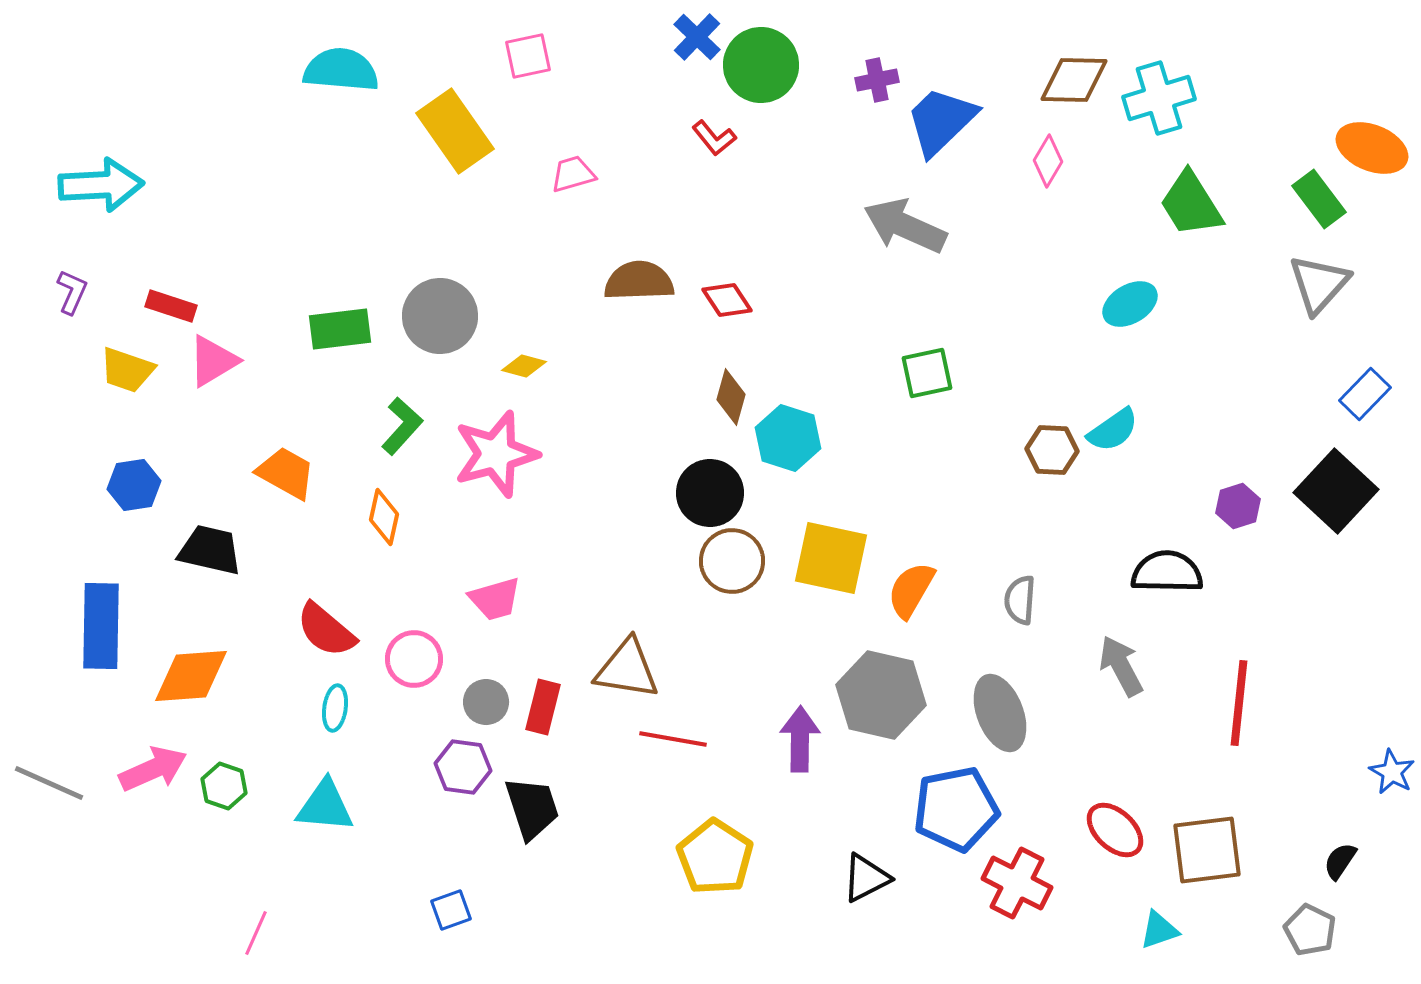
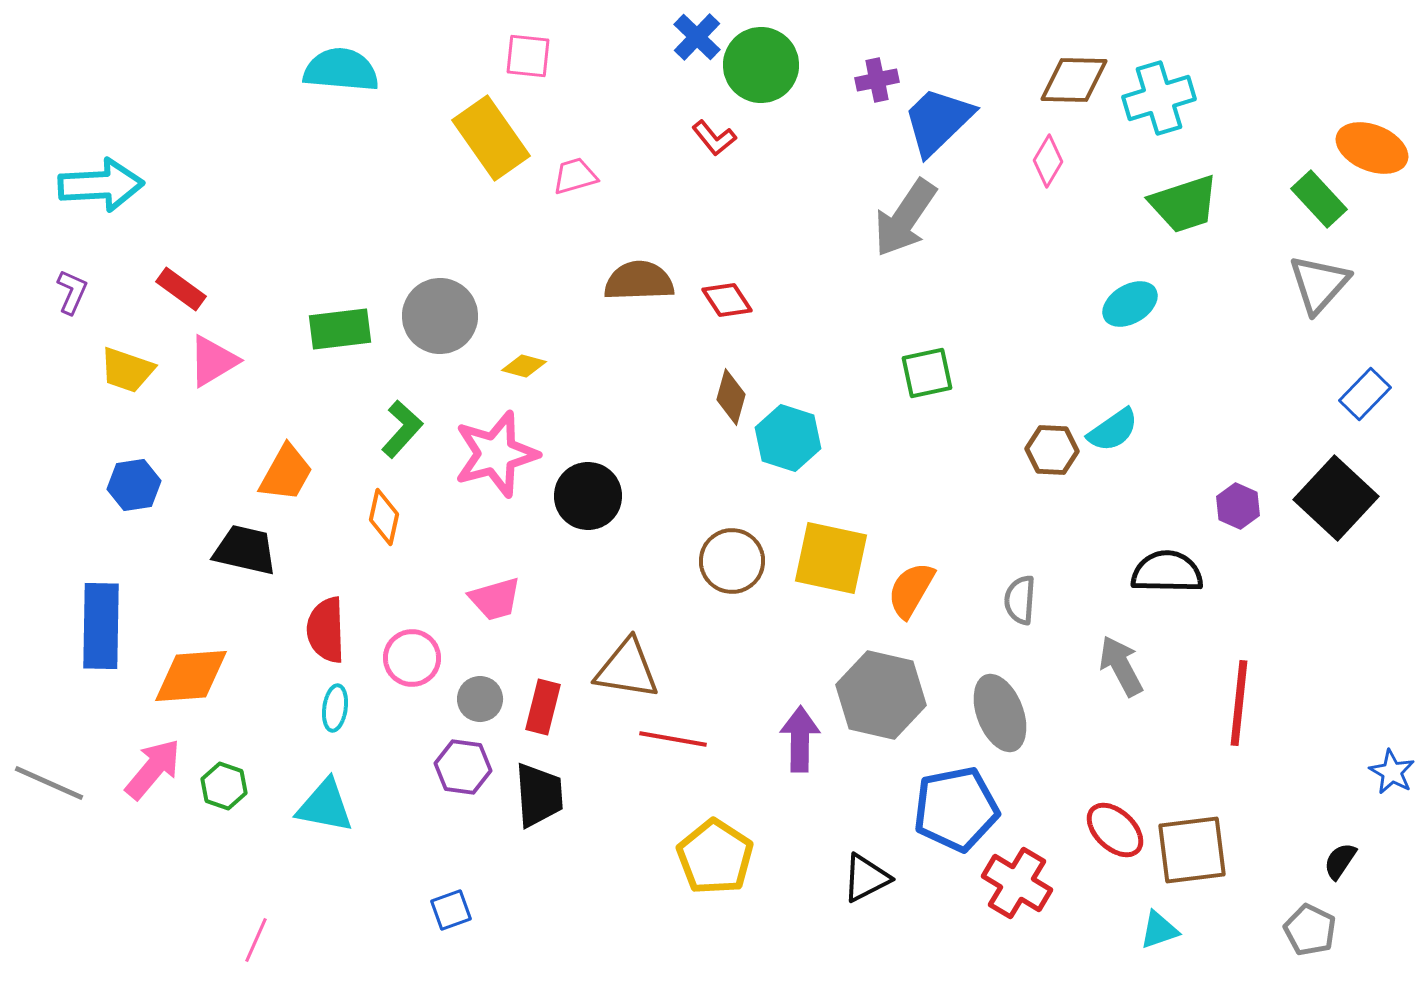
pink square at (528, 56): rotated 18 degrees clockwise
blue trapezoid at (941, 121): moved 3 px left
yellow rectangle at (455, 131): moved 36 px right, 7 px down
pink trapezoid at (573, 174): moved 2 px right, 2 px down
green rectangle at (1319, 199): rotated 6 degrees counterclockwise
green trapezoid at (1191, 204): moved 7 px left; rotated 76 degrees counterclockwise
gray arrow at (905, 226): moved 8 px up; rotated 80 degrees counterclockwise
red rectangle at (171, 306): moved 10 px right, 17 px up; rotated 18 degrees clockwise
green L-shape at (402, 426): moved 3 px down
orange trapezoid at (286, 473): rotated 90 degrees clockwise
black square at (1336, 491): moved 7 px down
black circle at (710, 493): moved 122 px left, 3 px down
purple hexagon at (1238, 506): rotated 18 degrees counterclockwise
black trapezoid at (210, 550): moved 35 px right
red semicircle at (326, 630): rotated 48 degrees clockwise
pink circle at (414, 659): moved 2 px left, 1 px up
gray circle at (486, 702): moved 6 px left, 3 px up
pink arrow at (153, 769): rotated 26 degrees counterclockwise
cyan triangle at (325, 806): rotated 6 degrees clockwise
black trapezoid at (532, 808): moved 7 px right, 13 px up; rotated 14 degrees clockwise
brown square at (1207, 850): moved 15 px left
red cross at (1017, 883): rotated 4 degrees clockwise
pink line at (256, 933): moved 7 px down
